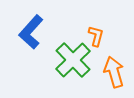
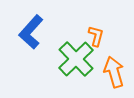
green cross: moved 3 px right, 1 px up
